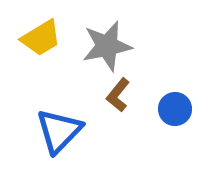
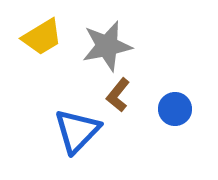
yellow trapezoid: moved 1 px right, 1 px up
blue triangle: moved 18 px right
